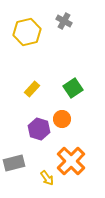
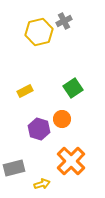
gray cross: rotated 35 degrees clockwise
yellow hexagon: moved 12 px right
yellow rectangle: moved 7 px left, 2 px down; rotated 21 degrees clockwise
gray rectangle: moved 5 px down
yellow arrow: moved 5 px left, 6 px down; rotated 70 degrees counterclockwise
